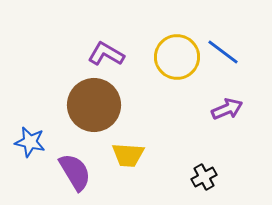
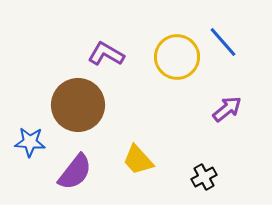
blue line: moved 10 px up; rotated 12 degrees clockwise
brown circle: moved 16 px left
purple arrow: rotated 16 degrees counterclockwise
blue star: rotated 8 degrees counterclockwise
yellow trapezoid: moved 10 px right, 5 px down; rotated 44 degrees clockwise
purple semicircle: rotated 69 degrees clockwise
